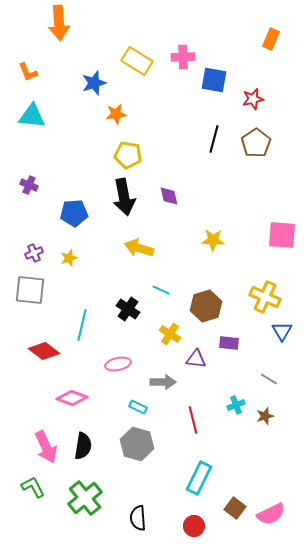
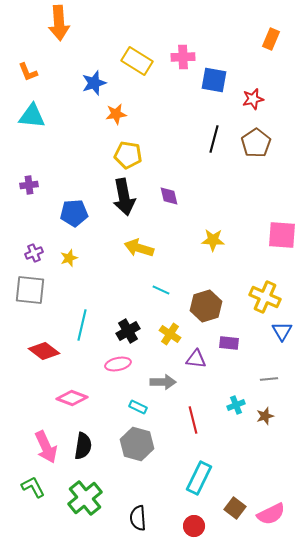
purple cross at (29, 185): rotated 30 degrees counterclockwise
black cross at (128, 309): moved 22 px down; rotated 25 degrees clockwise
gray line at (269, 379): rotated 36 degrees counterclockwise
